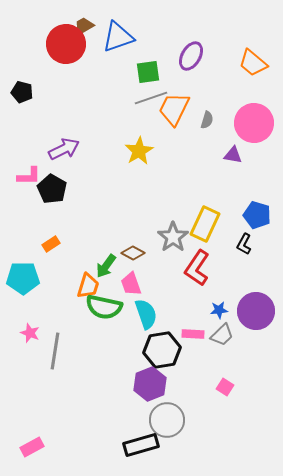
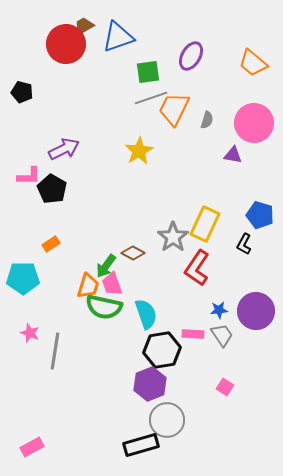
blue pentagon at (257, 215): moved 3 px right
pink trapezoid at (131, 284): moved 19 px left
gray trapezoid at (222, 335): rotated 80 degrees counterclockwise
